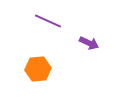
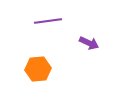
purple line: rotated 32 degrees counterclockwise
